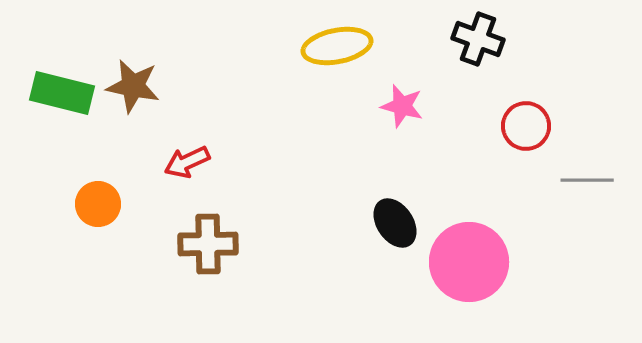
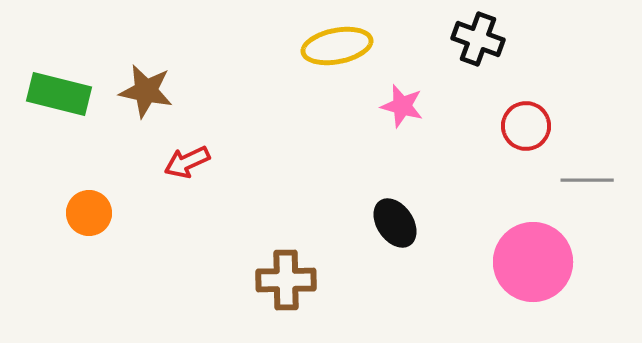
brown star: moved 13 px right, 5 px down
green rectangle: moved 3 px left, 1 px down
orange circle: moved 9 px left, 9 px down
brown cross: moved 78 px right, 36 px down
pink circle: moved 64 px right
